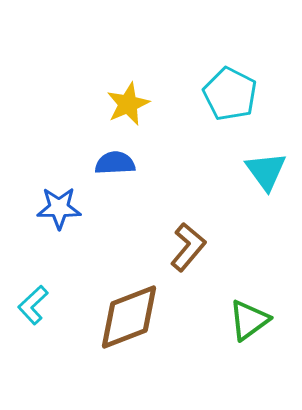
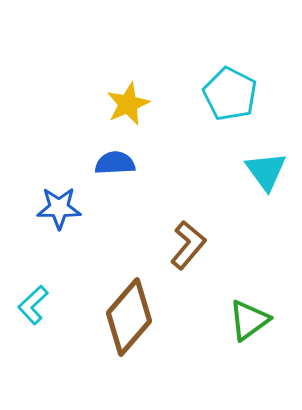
brown L-shape: moved 2 px up
brown diamond: rotated 28 degrees counterclockwise
